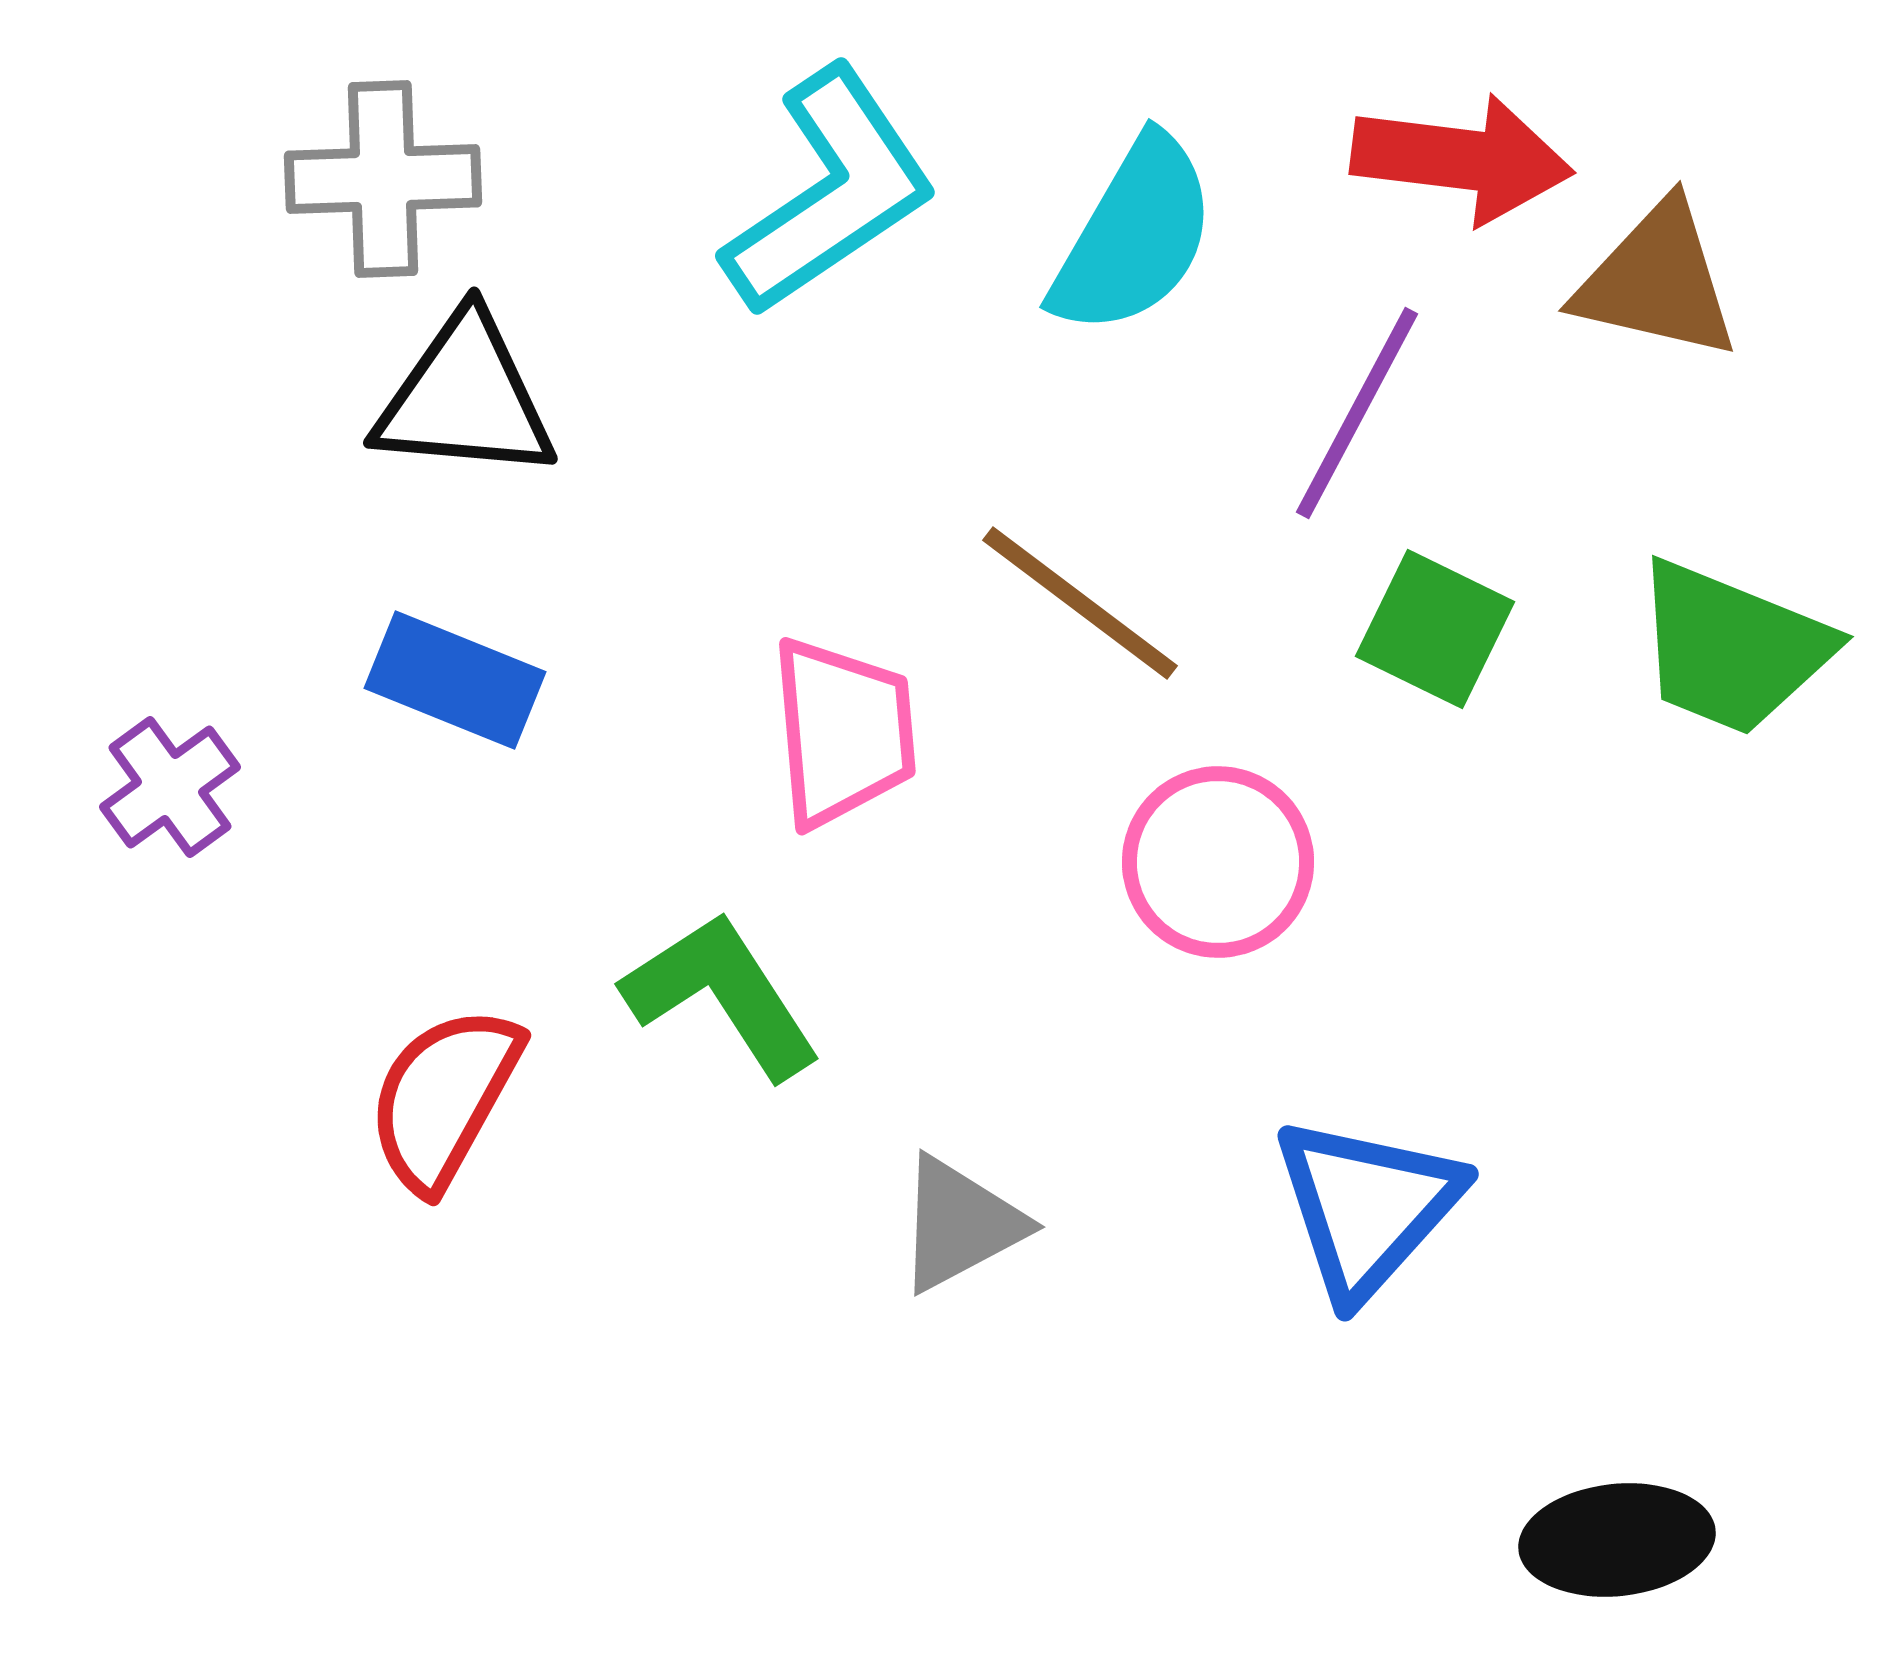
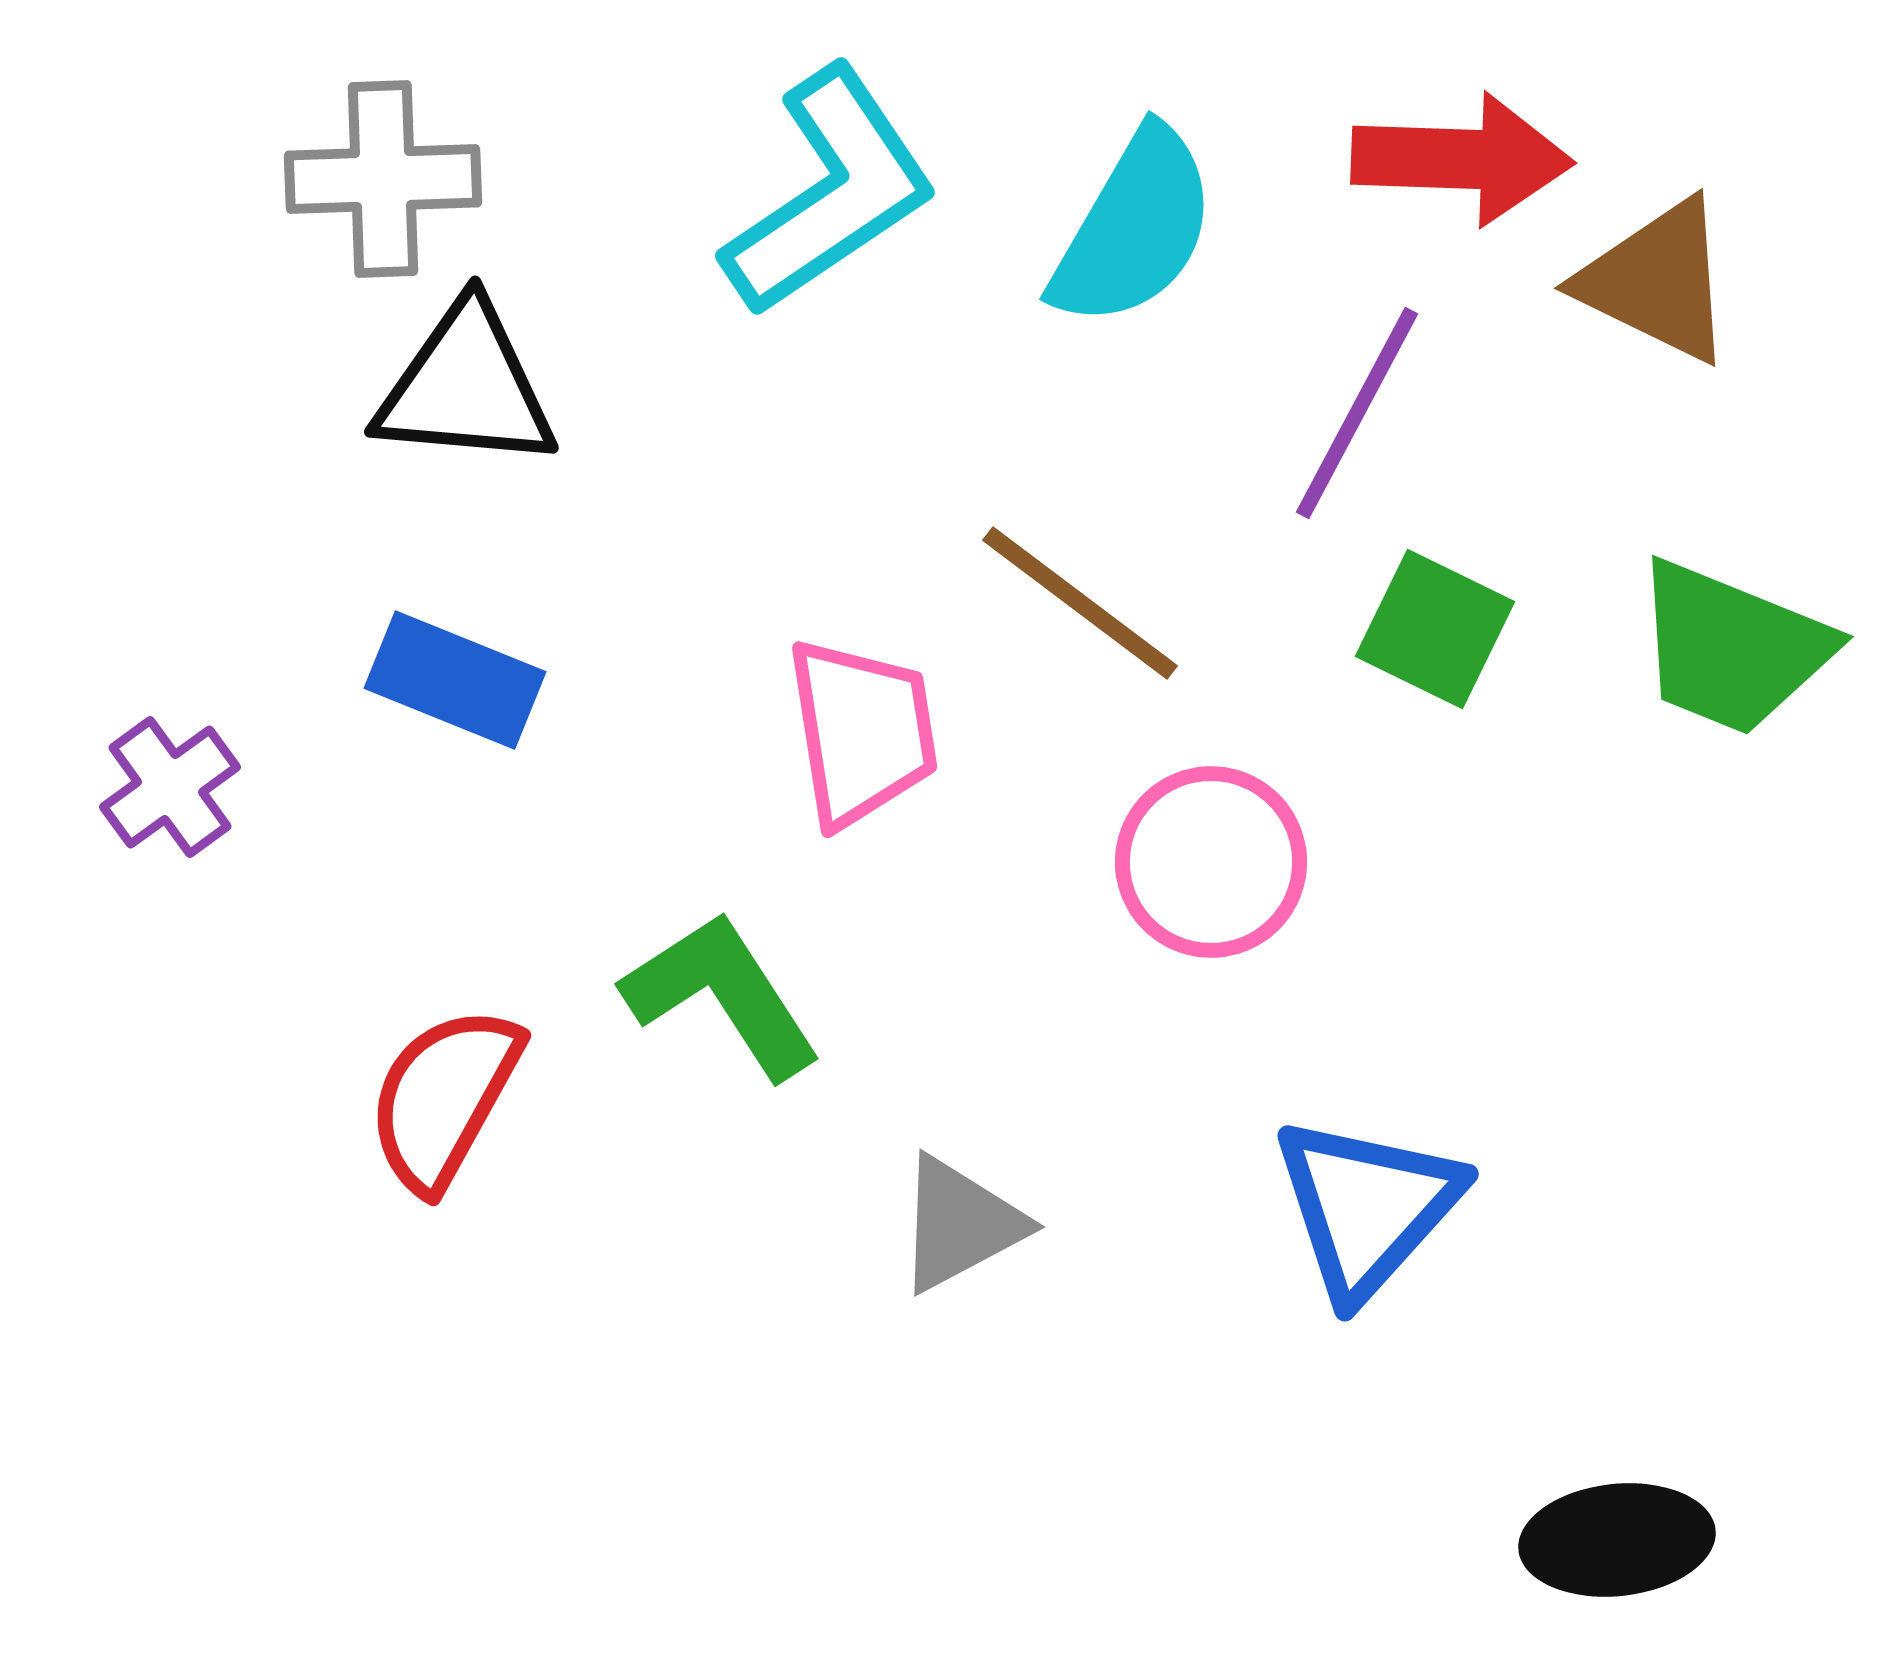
red arrow: rotated 5 degrees counterclockwise
cyan semicircle: moved 8 px up
brown triangle: rotated 13 degrees clockwise
black triangle: moved 1 px right, 11 px up
pink trapezoid: moved 19 px right; rotated 4 degrees counterclockwise
pink circle: moved 7 px left
